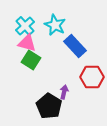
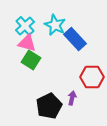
blue rectangle: moved 7 px up
purple arrow: moved 8 px right, 6 px down
black pentagon: rotated 15 degrees clockwise
